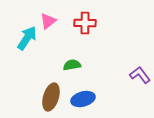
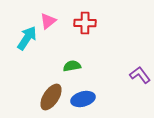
green semicircle: moved 1 px down
brown ellipse: rotated 16 degrees clockwise
